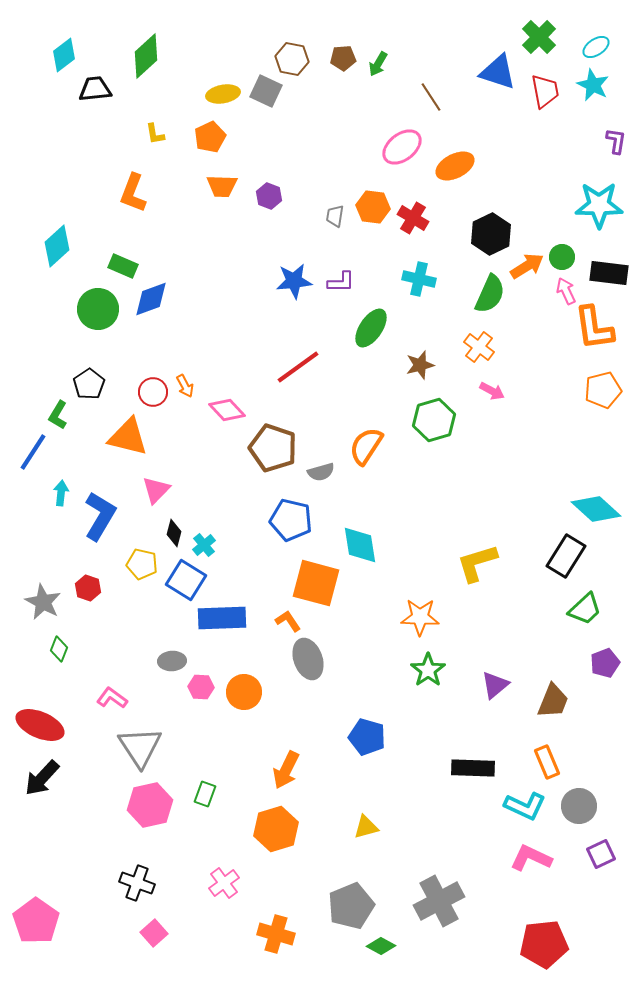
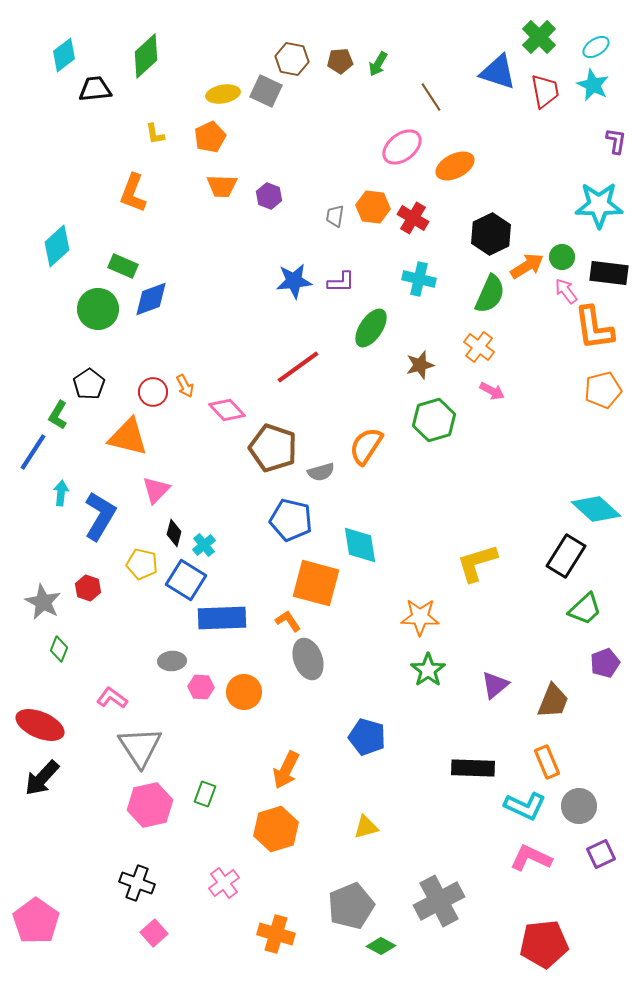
brown pentagon at (343, 58): moved 3 px left, 3 px down
pink arrow at (566, 291): rotated 12 degrees counterclockwise
